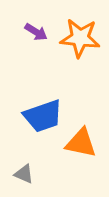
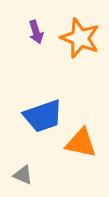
purple arrow: rotated 40 degrees clockwise
orange star: rotated 15 degrees clockwise
gray triangle: moved 1 px left, 1 px down
